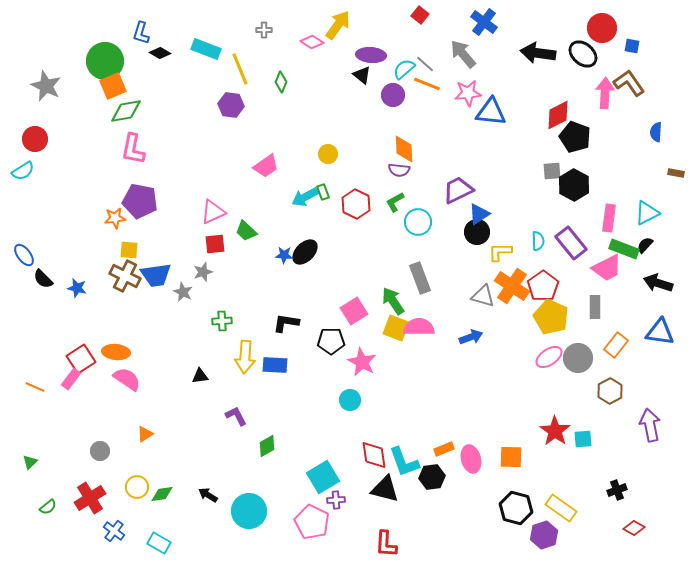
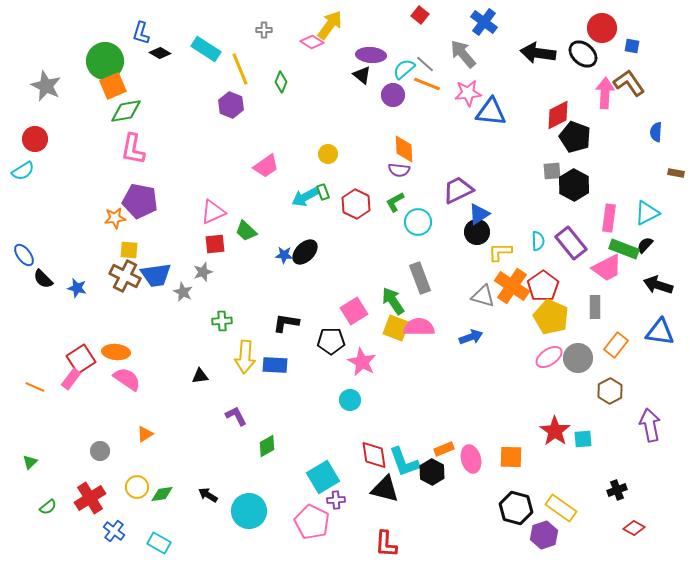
yellow arrow at (338, 25): moved 8 px left
cyan rectangle at (206, 49): rotated 12 degrees clockwise
purple hexagon at (231, 105): rotated 15 degrees clockwise
black arrow at (658, 283): moved 2 px down
black hexagon at (432, 477): moved 5 px up; rotated 25 degrees counterclockwise
